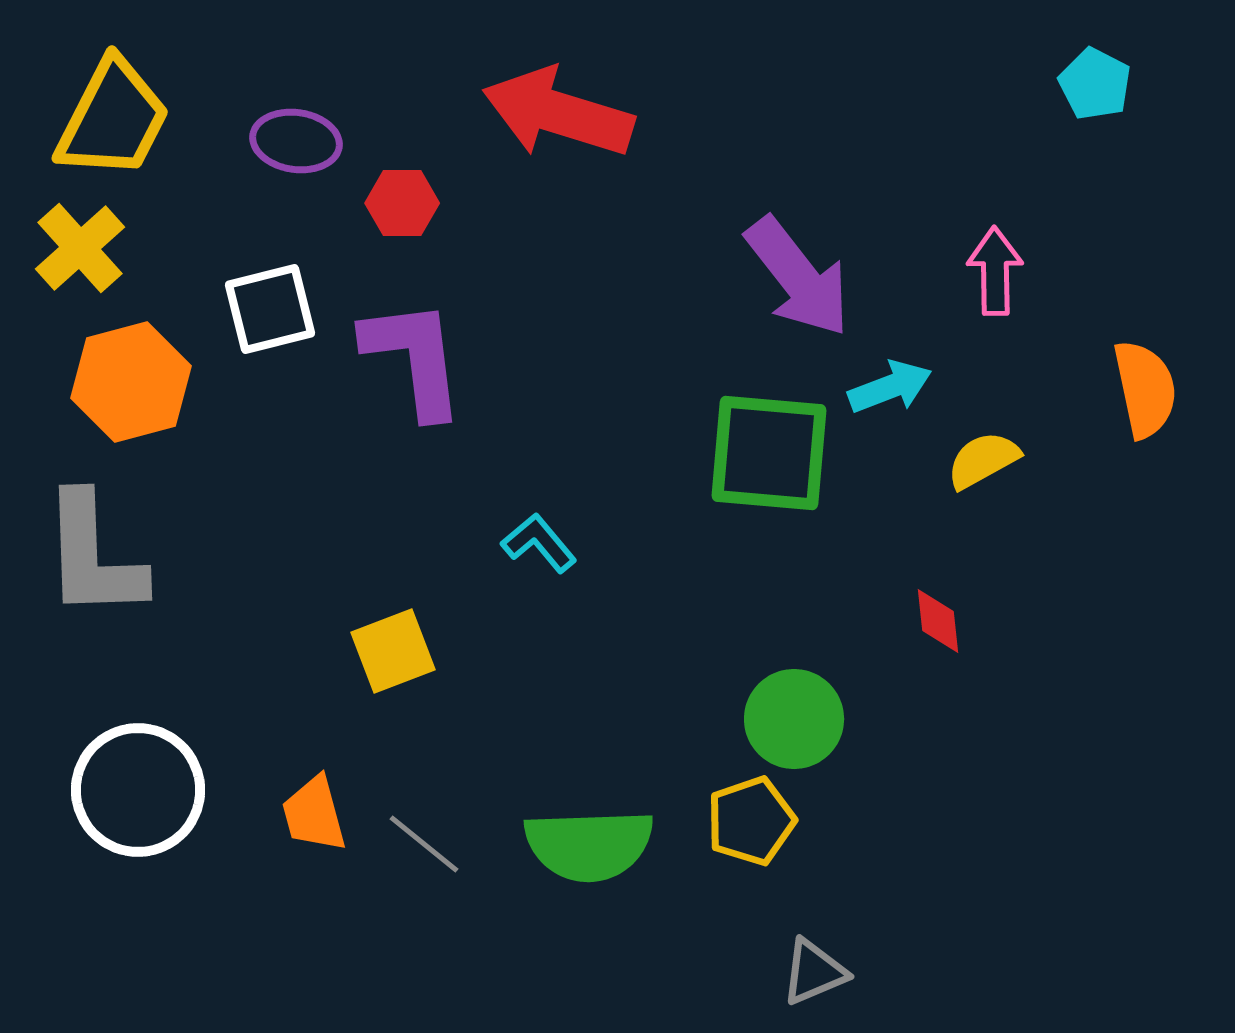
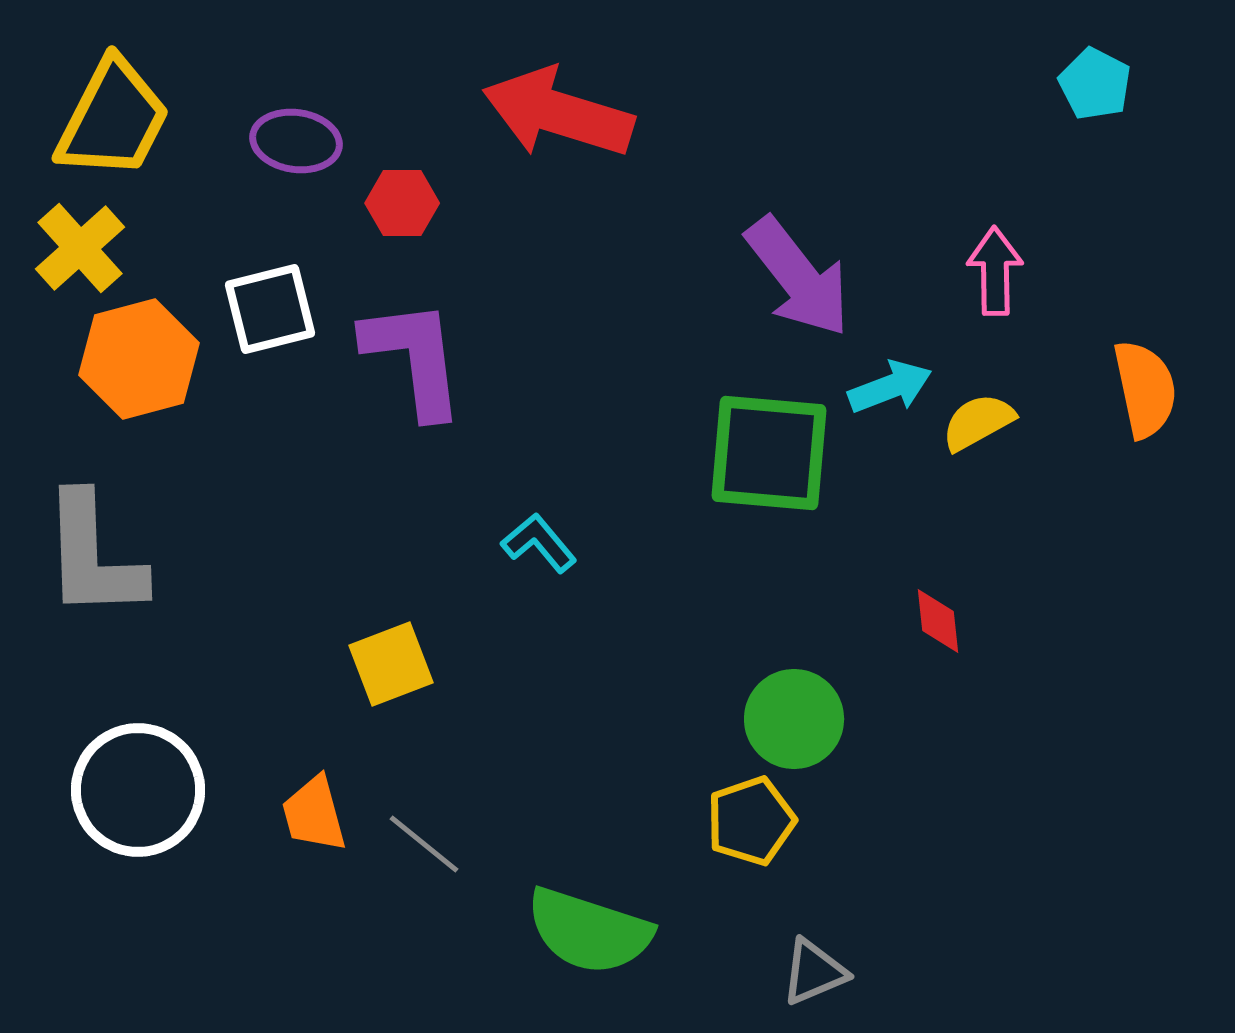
orange hexagon: moved 8 px right, 23 px up
yellow semicircle: moved 5 px left, 38 px up
yellow square: moved 2 px left, 13 px down
green semicircle: moved 86 px down; rotated 20 degrees clockwise
